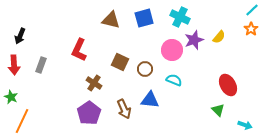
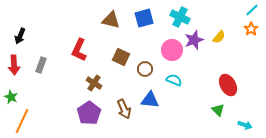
brown square: moved 1 px right, 5 px up
